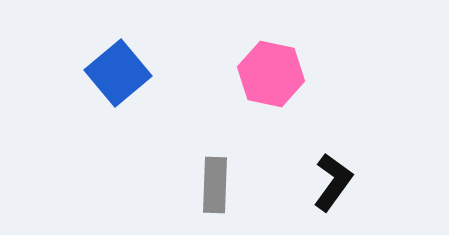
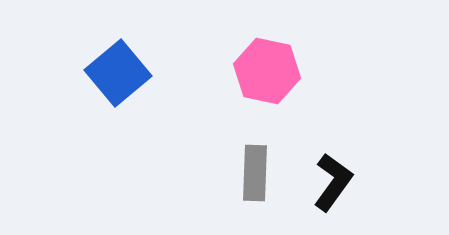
pink hexagon: moved 4 px left, 3 px up
gray rectangle: moved 40 px right, 12 px up
